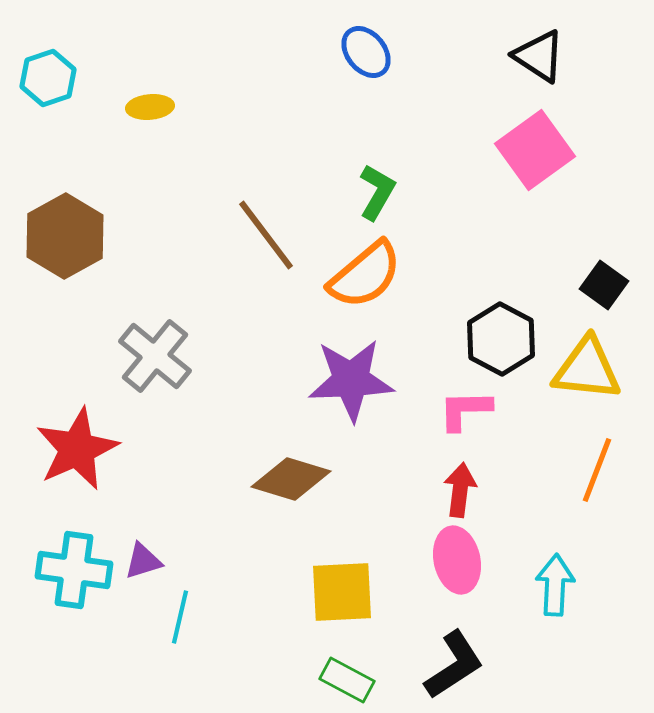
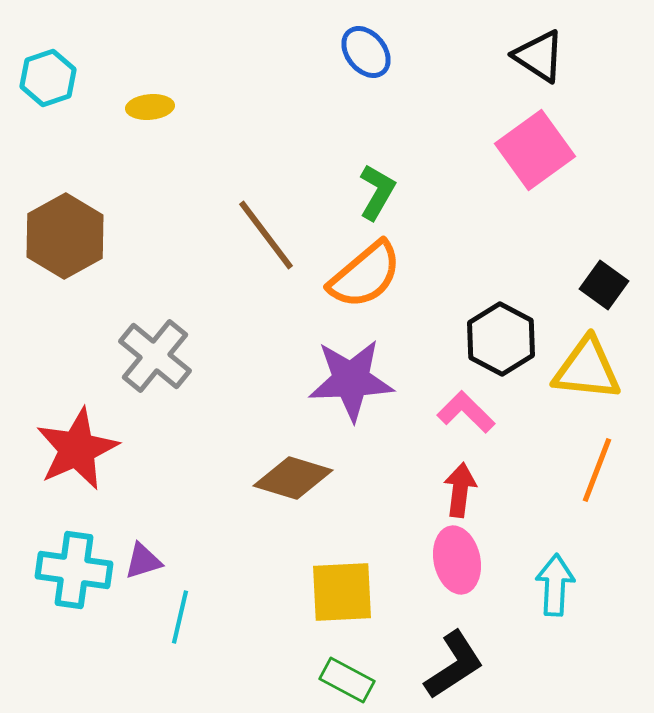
pink L-shape: moved 1 px right, 2 px down; rotated 46 degrees clockwise
brown diamond: moved 2 px right, 1 px up
